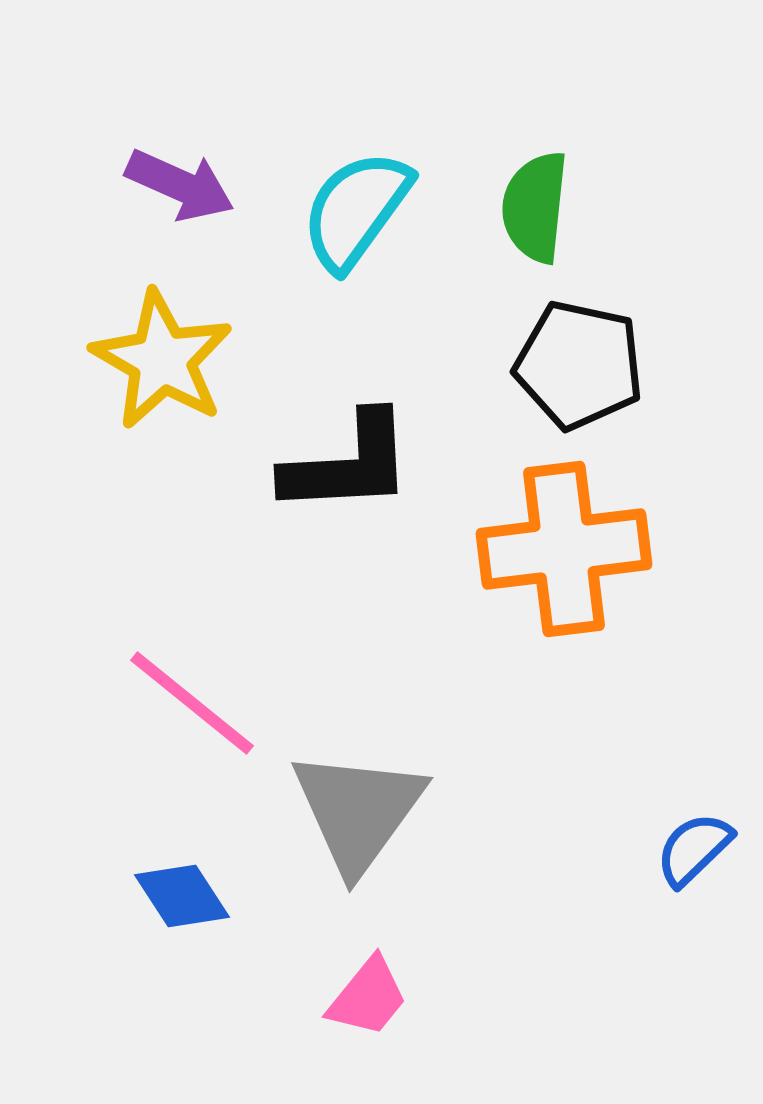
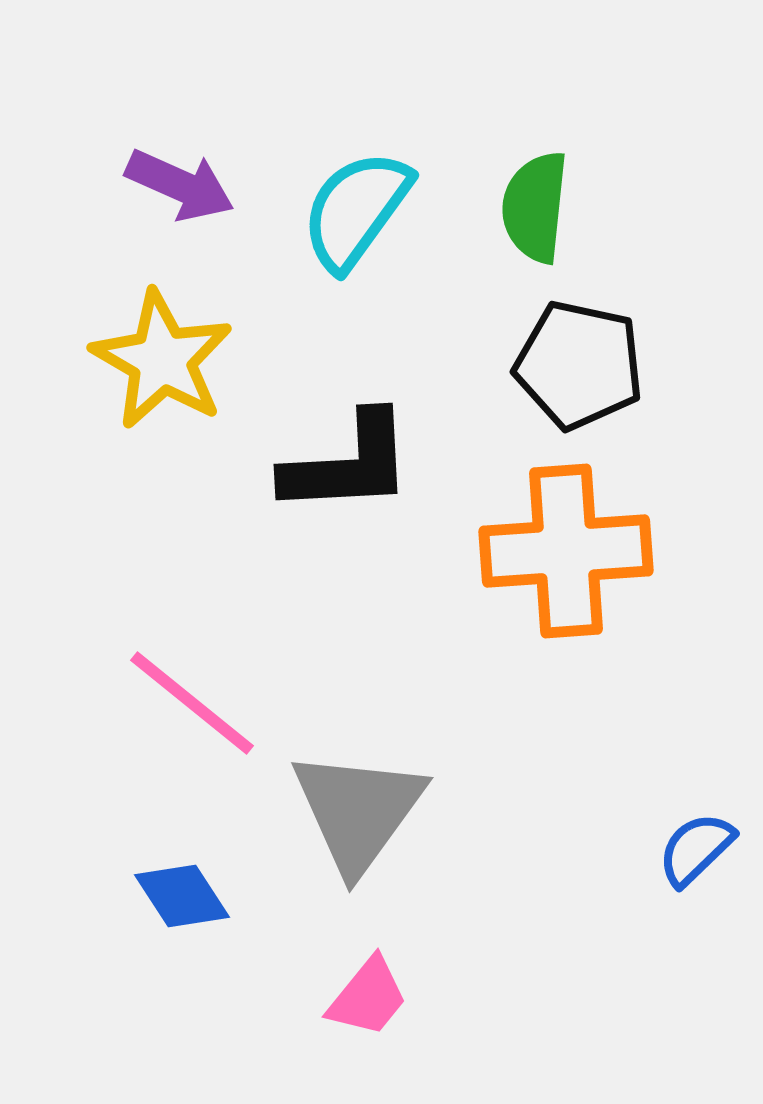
orange cross: moved 2 px right, 2 px down; rotated 3 degrees clockwise
blue semicircle: moved 2 px right
